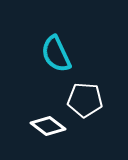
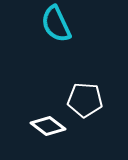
cyan semicircle: moved 30 px up
